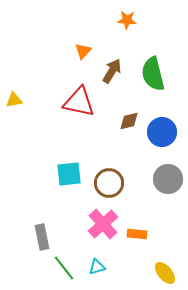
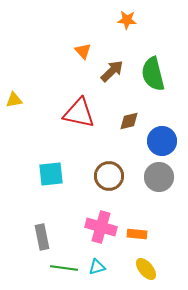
orange triangle: rotated 24 degrees counterclockwise
brown arrow: rotated 15 degrees clockwise
red triangle: moved 11 px down
blue circle: moved 9 px down
cyan square: moved 18 px left
gray circle: moved 9 px left, 2 px up
brown circle: moved 7 px up
pink cross: moved 2 px left, 3 px down; rotated 32 degrees counterclockwise
green line: rotated 44 degrees counterclockwise
yellow ellipse: moved 19 px left, 4 px up
